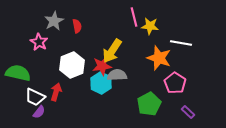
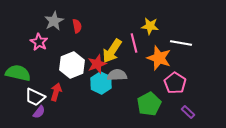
pink line: moved 26 px down
red star: moved 5 px left, 2 px up; rotated 12 degrees counterclockwise
